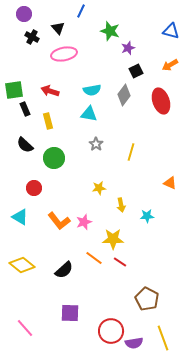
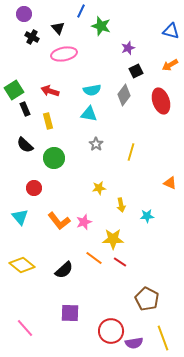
green star at (110, 31): moved 9 px left, 5 px up
green square at (14, 90): rotated 24 degrees counterclockwise
cyan triangle at (20, 217): rotated 18 degrees clockwise
